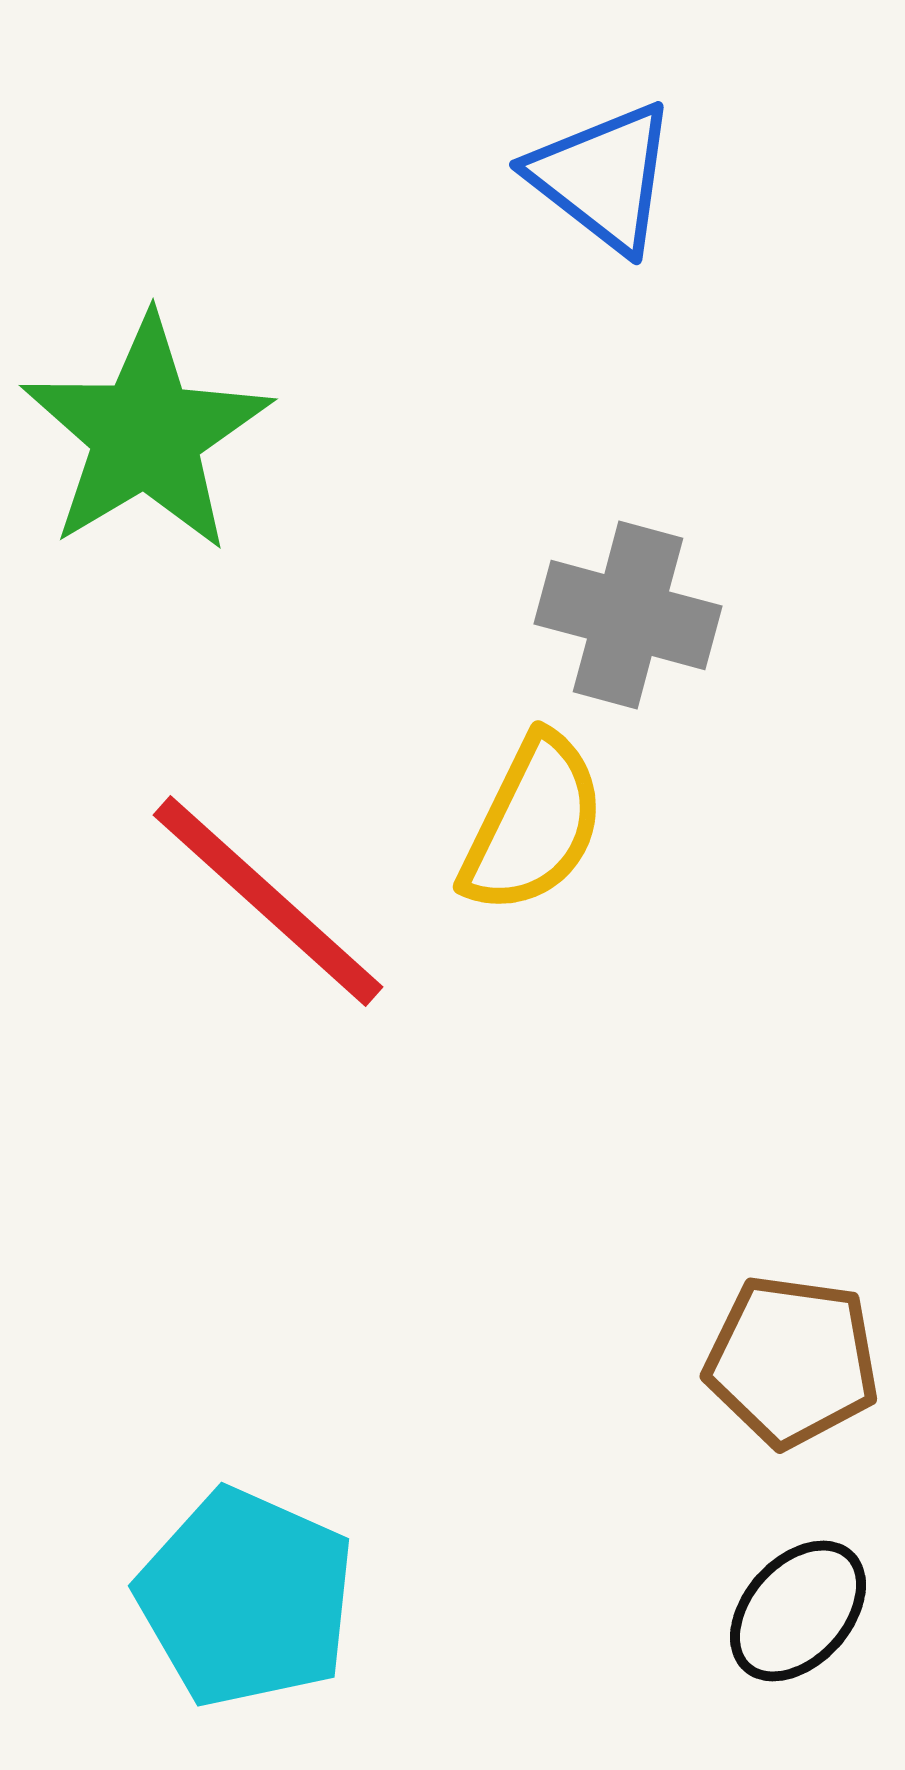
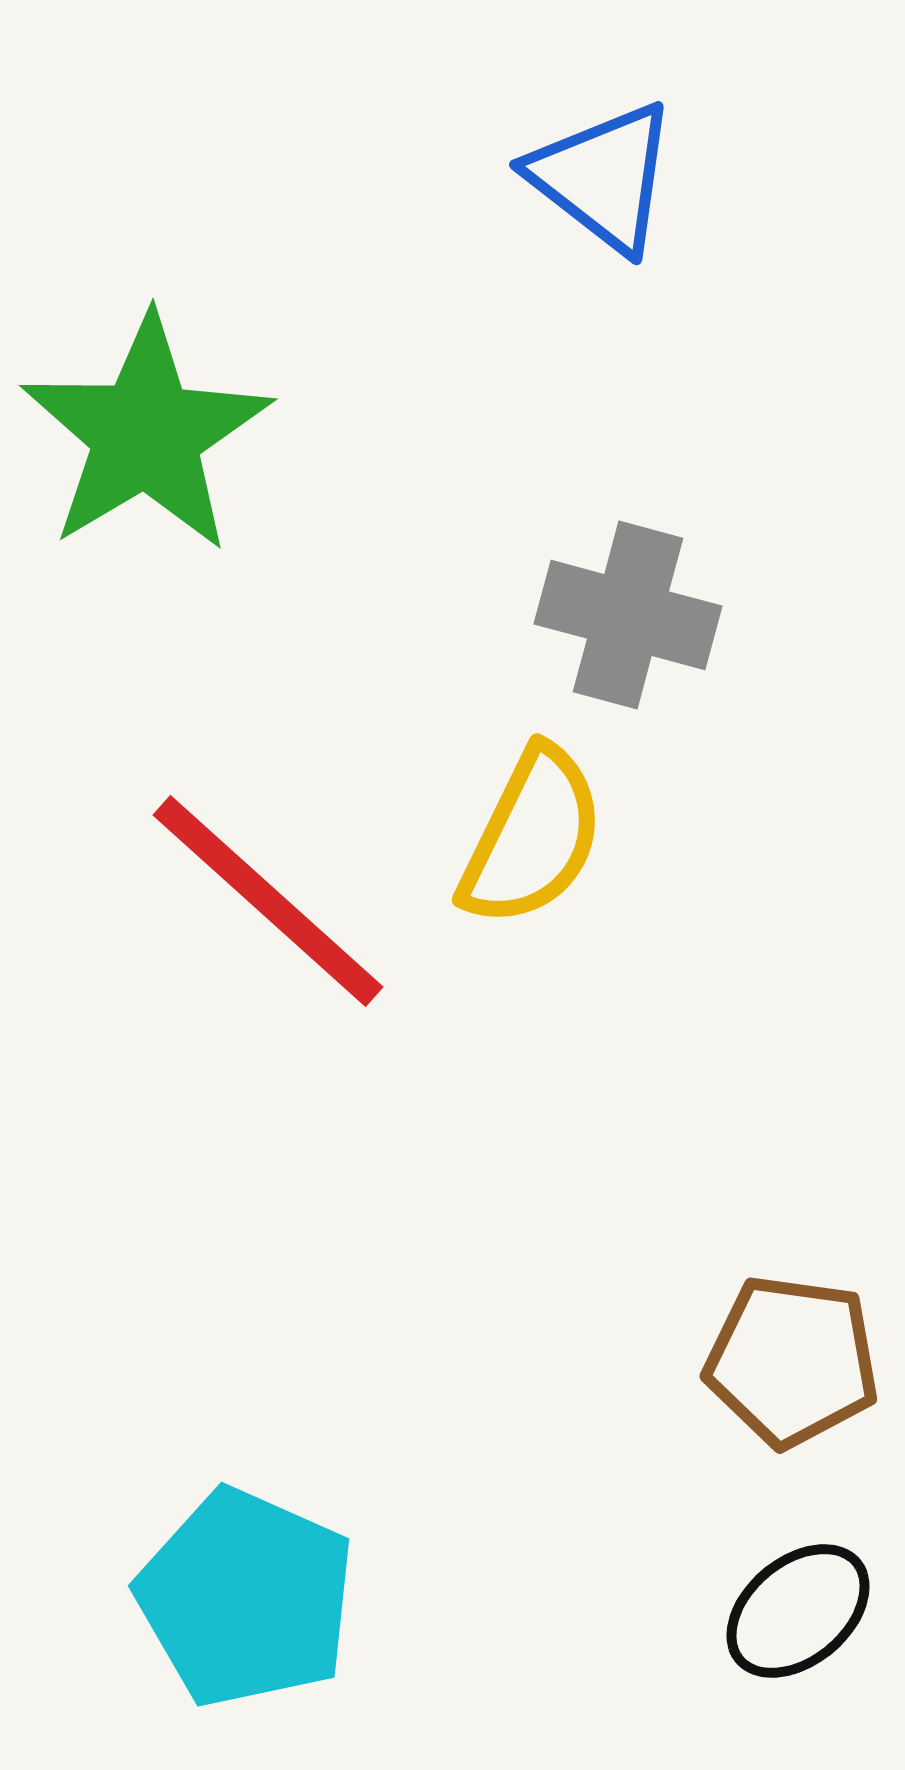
yellow semicircle: moved 1 px left, 13 px down
black ellipse: rotated 8 degrees clockwise
